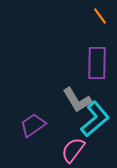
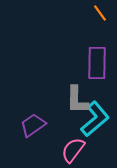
orange line: moved 3 px up
gray L-shape: rotated 32 degrees clockwise
